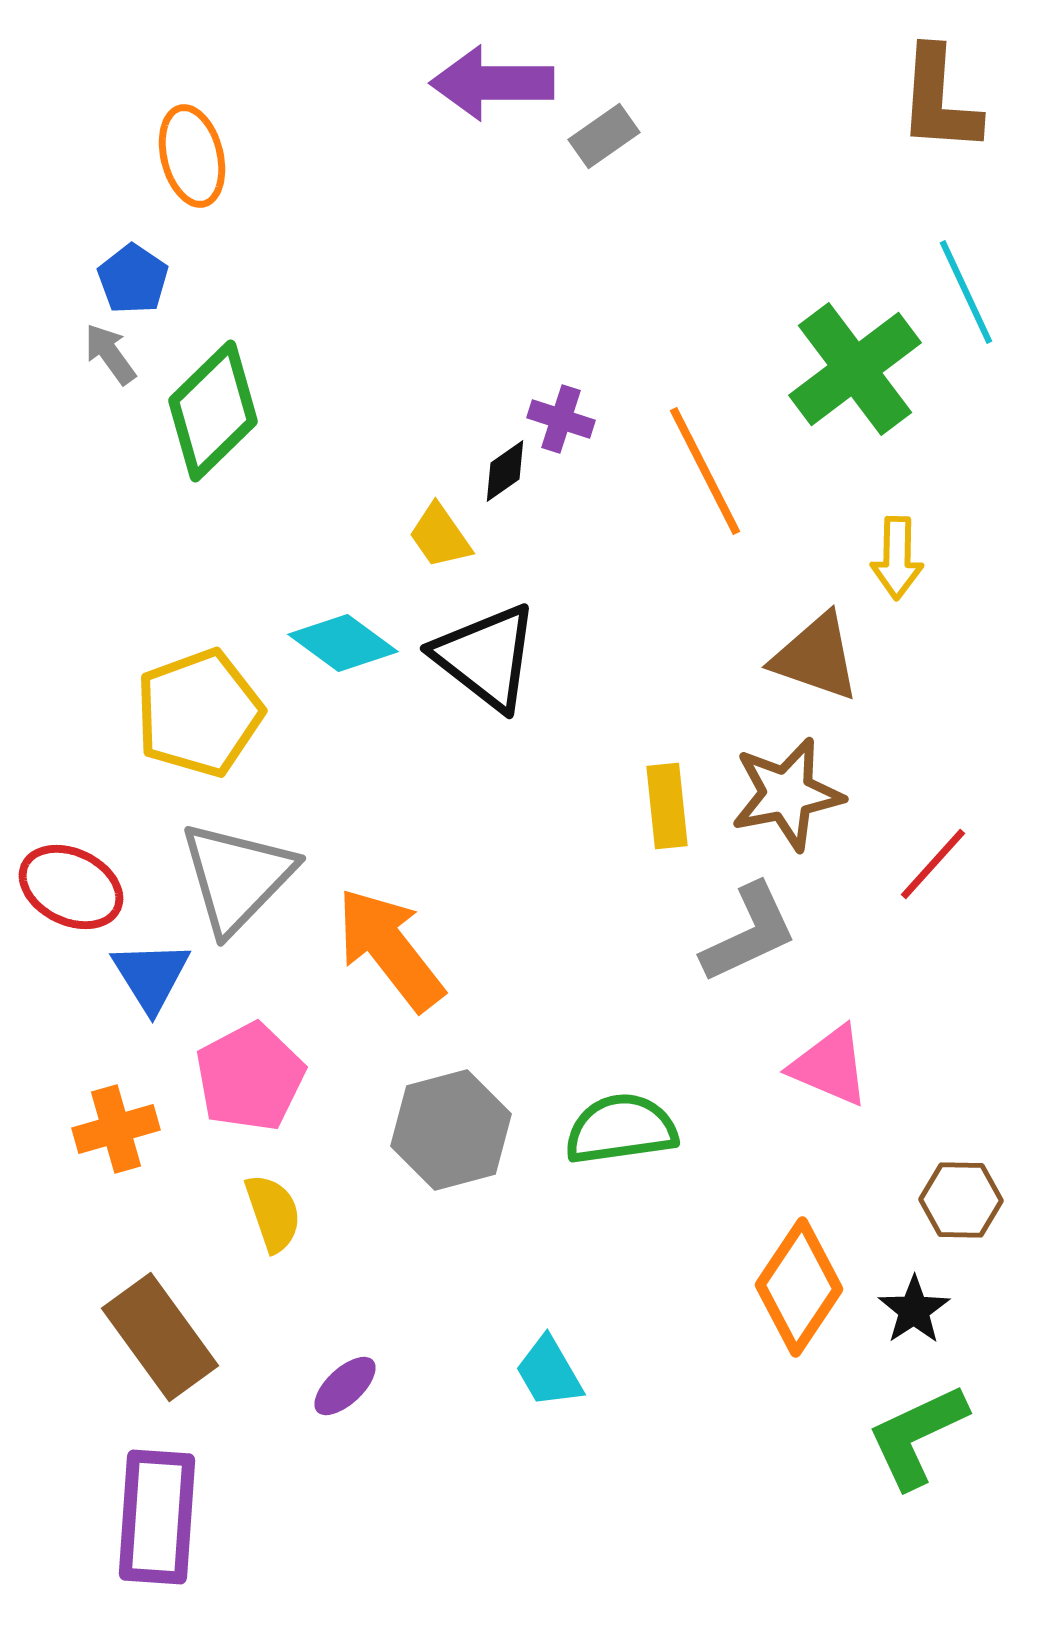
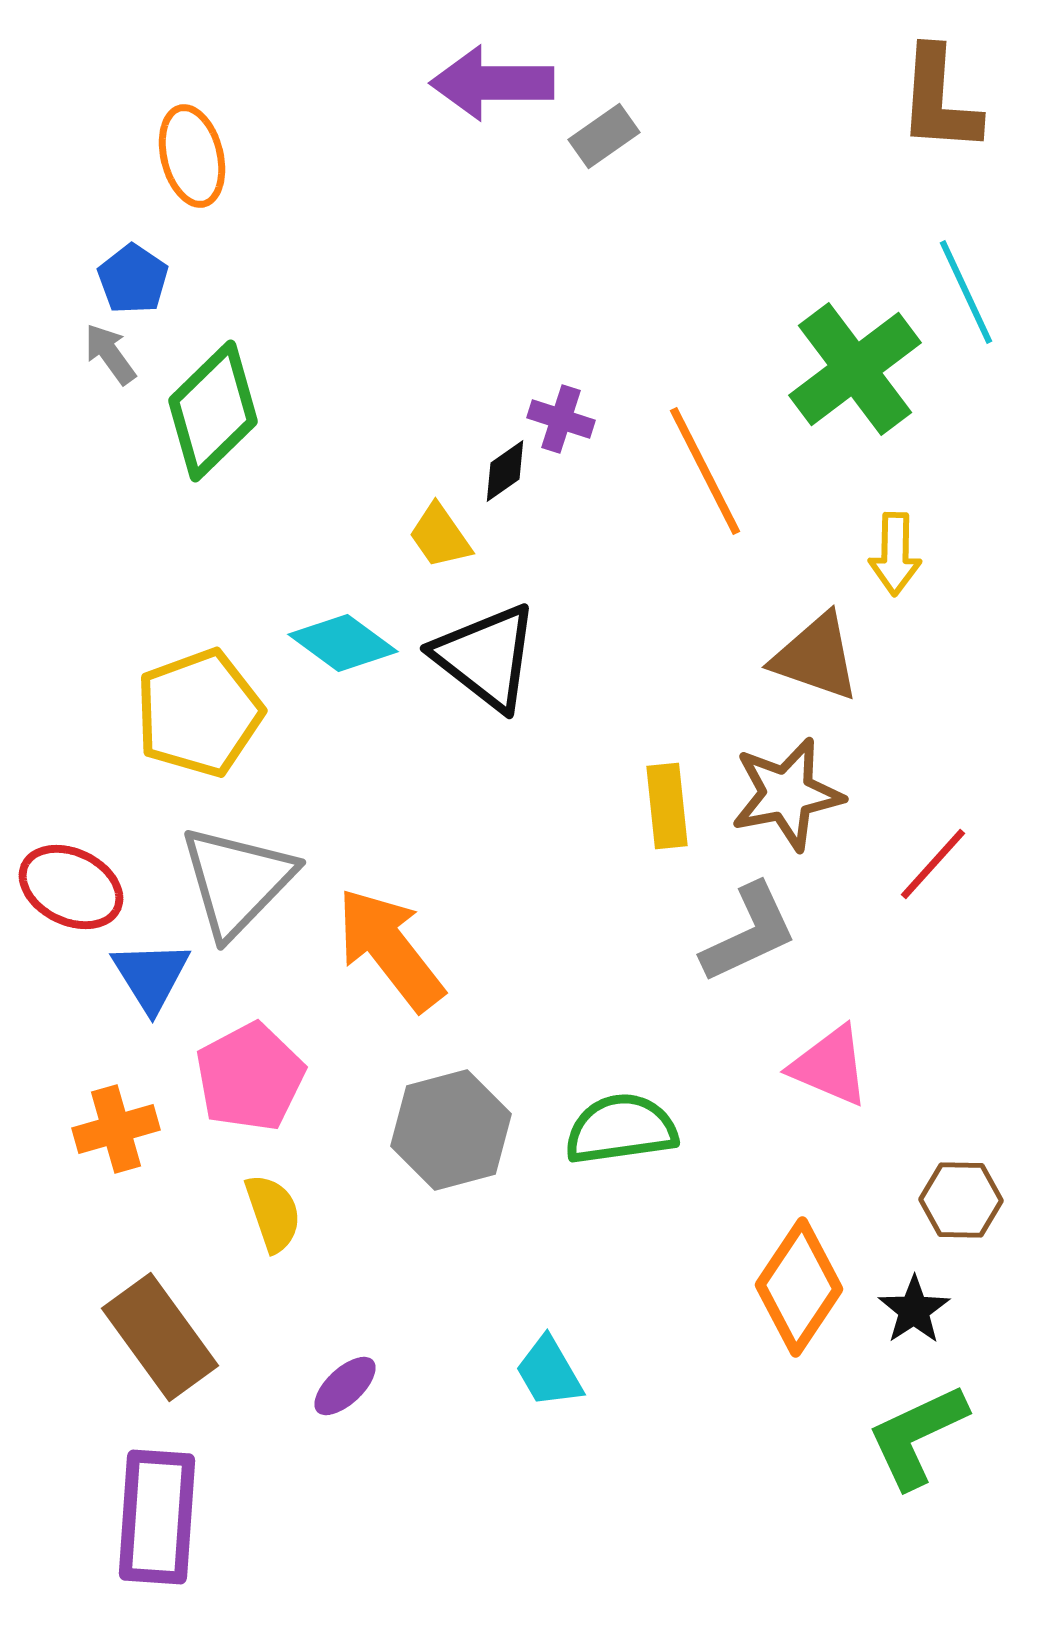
yellow arrow: moved 2 px left, 4 px up
gray triangle: moved 4 px down
